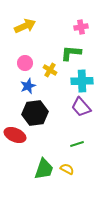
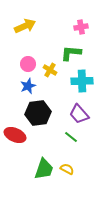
pink circle: moved 3 px right, 1 px down
purple trapezoid: moved 2 px left, 7 px down
black hexagon: moved 3 px right
green line: moved 6 px left, 7 px up; rotated 56 degrees clockwise
